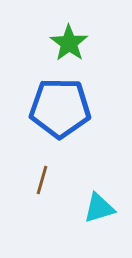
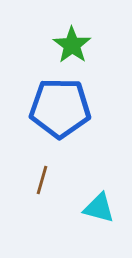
green star: moved 3 px right, 2 px down
cyan triangle: rotated 32 degrees clockwise
